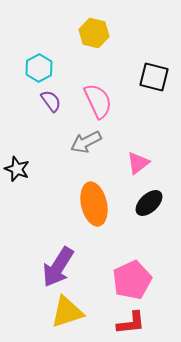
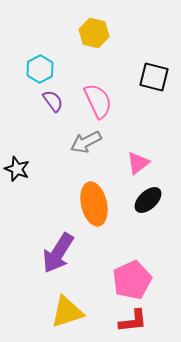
cyan hexagon: moved 1 px right, 1 px down
purple semicircle: moved 2 px right
black ellipse: moved 1 px left, 3 px up
purple arrow: moved 14 px up
red L-shape: moved 2 px right, 2 px up
